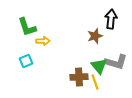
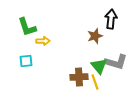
cyan square: rotated 16 degrees clockwise
